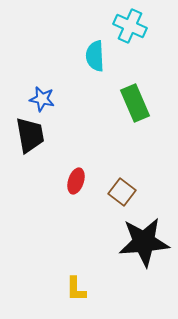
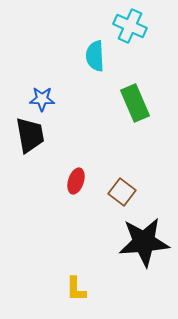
blue star: rotated 10 degrees counterclockwise
